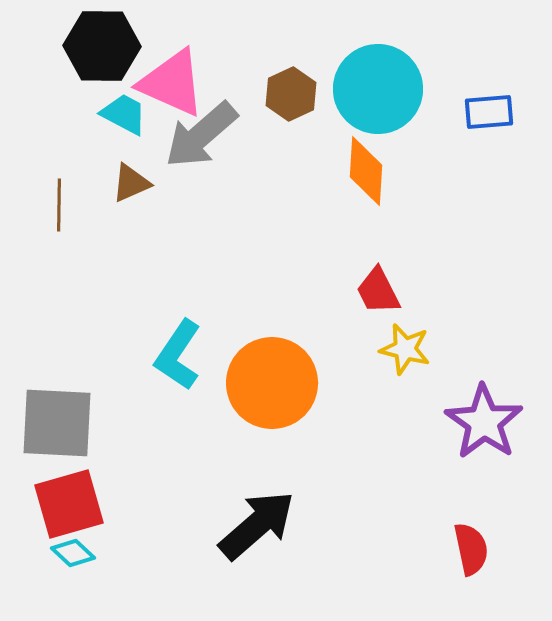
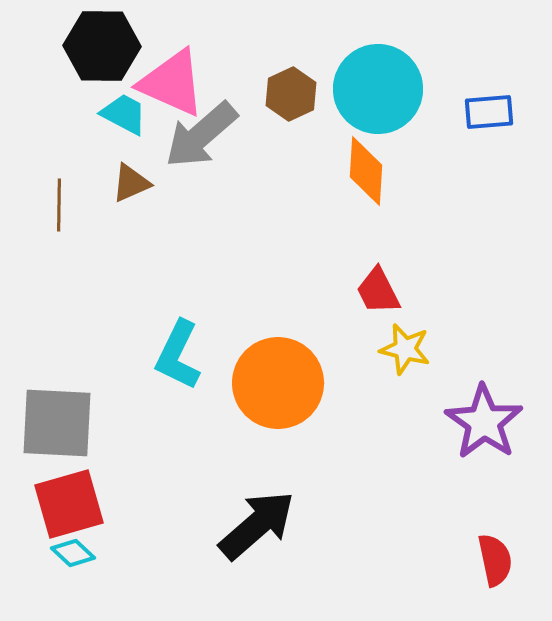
cyan L-shape: rotated 8 degrees counterclockwise
orange circle: moved 6 px right
red semicircle: moved 24 px right, 11 px down
